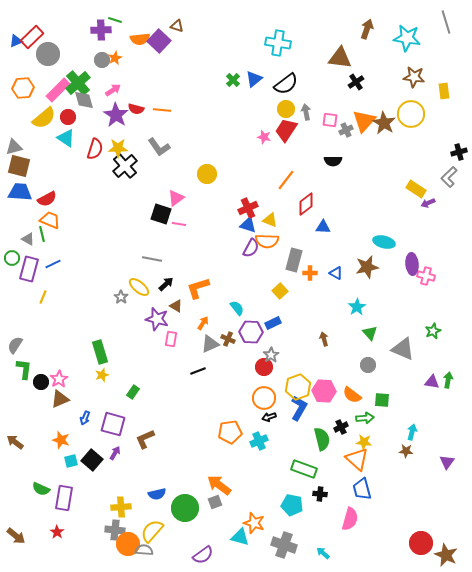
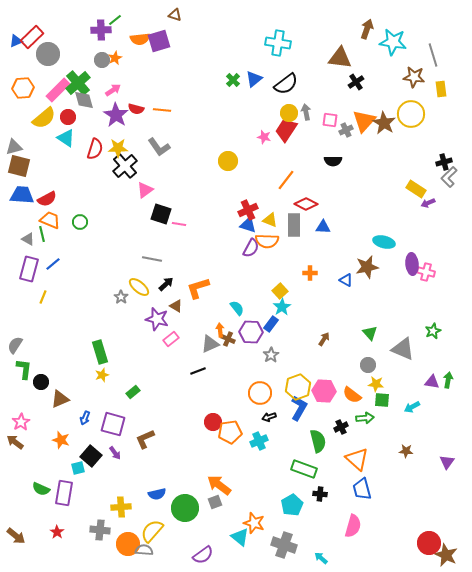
green line at (115, 20): rotated 56 degrees counterclockwise
gray line at (446, 22): moved 13 px left, 33 px down
brown triangle at (177, 26): moved 2 px left, 11 px up
cyan star at (407, 38): moved 14 px left, 4 px down
purple square at (159, 41): rotated 30 degrees clockwise
yellow rectangle at (444, 91): moved 3 px left, 2 px up
yellow circle at (286, 109): moved 3 px right, 4 px down
black cross at (459, 152): moved 15 px left, 10 px down
yellow circle at (207, 174): moved 21 px right, 13 px up
blue trapezoid at (20, 192): moved 2 px right, 3 px down
pink triangle at (176, 198): moved 31 px left, 8 px up
red diamond at (306, 204): rotated 65 degrees clockwise
red cross at (248, 208): moved 2 px down
green circle at (12, 258): moved 68 px right, 36 px up
gray rectangle at (294, 260): moved 35 px up; rotated 15 degrees counterclockwise
blue line at (53, 264): rotated 14 degrees counterclockwise
blue triangle at (336, 273): moved 10 px right, 7 px down
pink cross at (426, 276): moved 4 px up
cyan star at (357, 307): moved 75 px left
orange arrow at (203, 323): moved 17 px right, 7 px down; rotated 40 degrees counterclockwise
blue rectangle at (273, 323): moved 2 px left, 1 px down; rotated 28 degrees counterclockwise
pink rectangle at (171, 339): rotated 42 degrees clockwise
brown arrow at (324, 339): rotated 48 degrees clockwise
red circle at (264, 367): moved 51 px left, 55 px down
pink star at (59, 379): moved 38 px left, 43 px down
green rectangle at (133, 392): rotated 16 degrees clockwise
orange circle at (264, 398): moved 4 px left, 5 px up
cyan arrow at (412, 432): moved 25 px up; rotated 133 degrees counterclockwise
green semicircle at (322, 439): moved 4 px left, 2 px down
yellow star at (364, 442): moved 12 px right, 58 px up
purple arrow at (115, 453): rotated 112 degrees clockwise
black square at (92, 460): moved 1 px left, 4 px up
cyan square at (71, 461): moved 7 px right, 7 px down
purple rectangle at (64, 498): moved 5 px up
cyan pentagon at (292, 505): rotated 30 degrees clockwise
pink semicircle at (350, 519): moved 3 px right, 7 px down
gray cross at (115, 530): moved 15 px left
cyan triangle at (240, 537): rotated 24 degrees clockwise
red circle at (421, 543): moved 8 px right
cyan arrow at (323, 553): moved 2 px left, 5 px down
